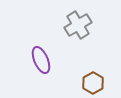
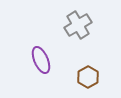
brown hexagon: moved 5 px left, 6 px up
